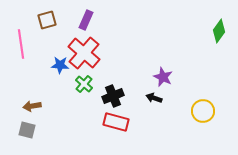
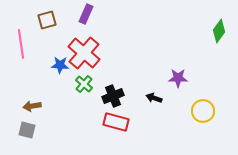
purple rectangle: moved 6 px up
purple star: moved 15 px right, 1 px down; rotated 24 degrees counterclockwise
